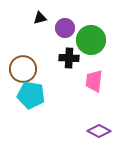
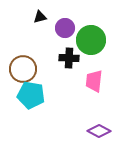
black triangle: moved 1 px up
